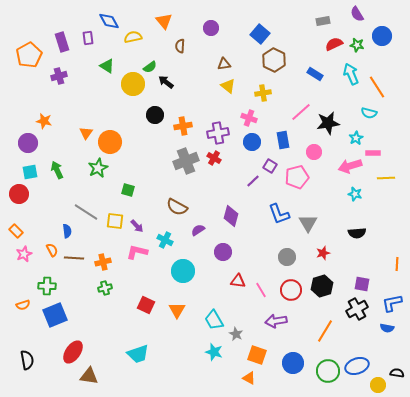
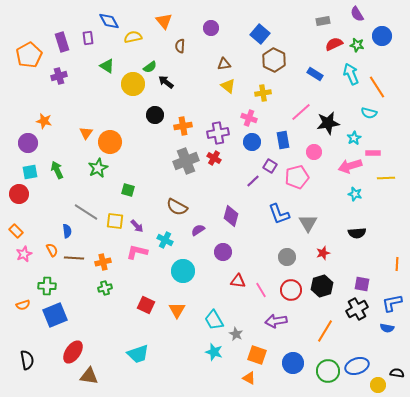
cyan star at (356, 138): moved 2 px left
